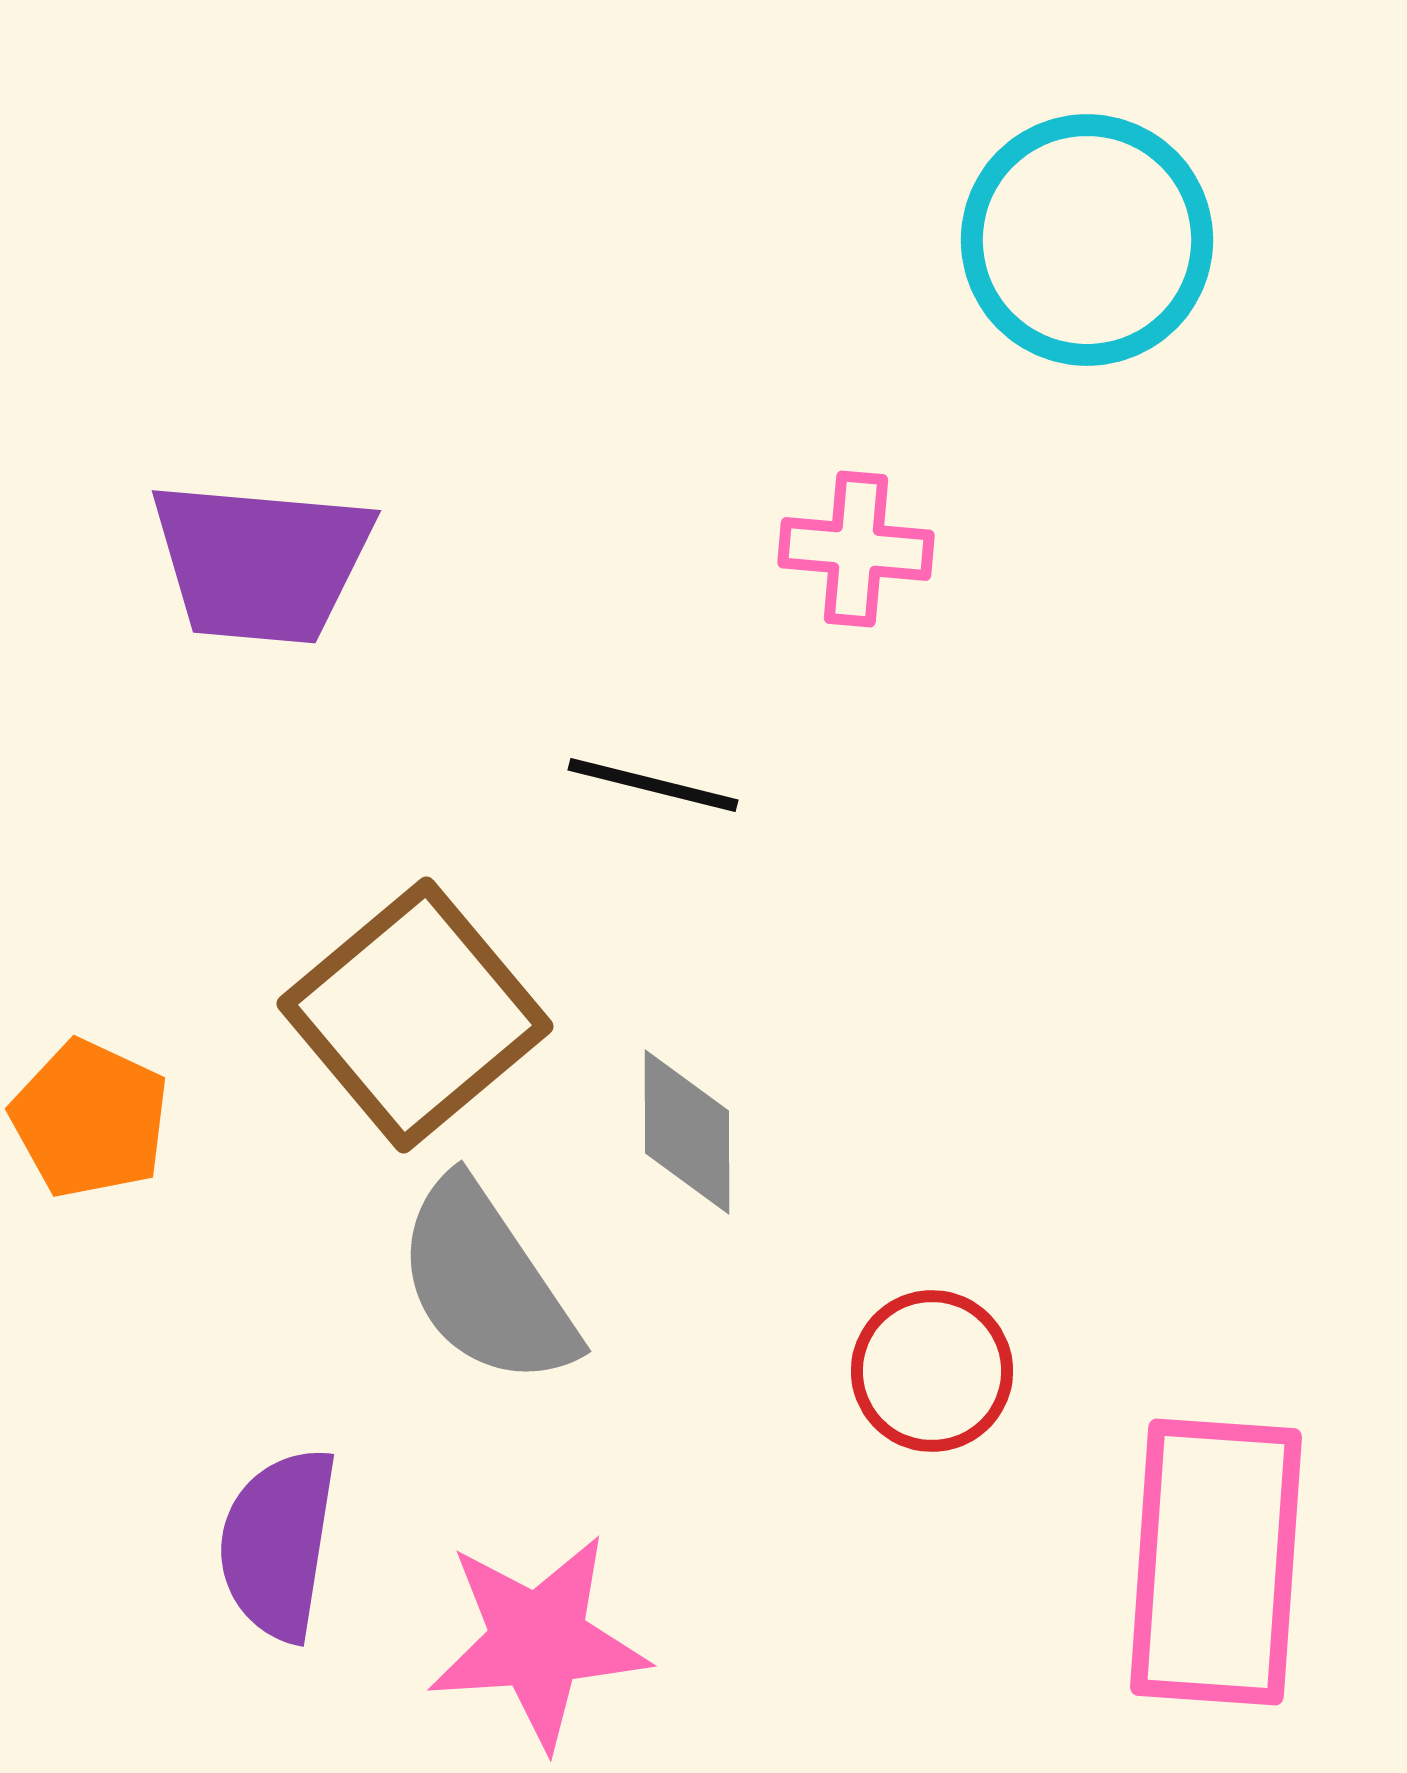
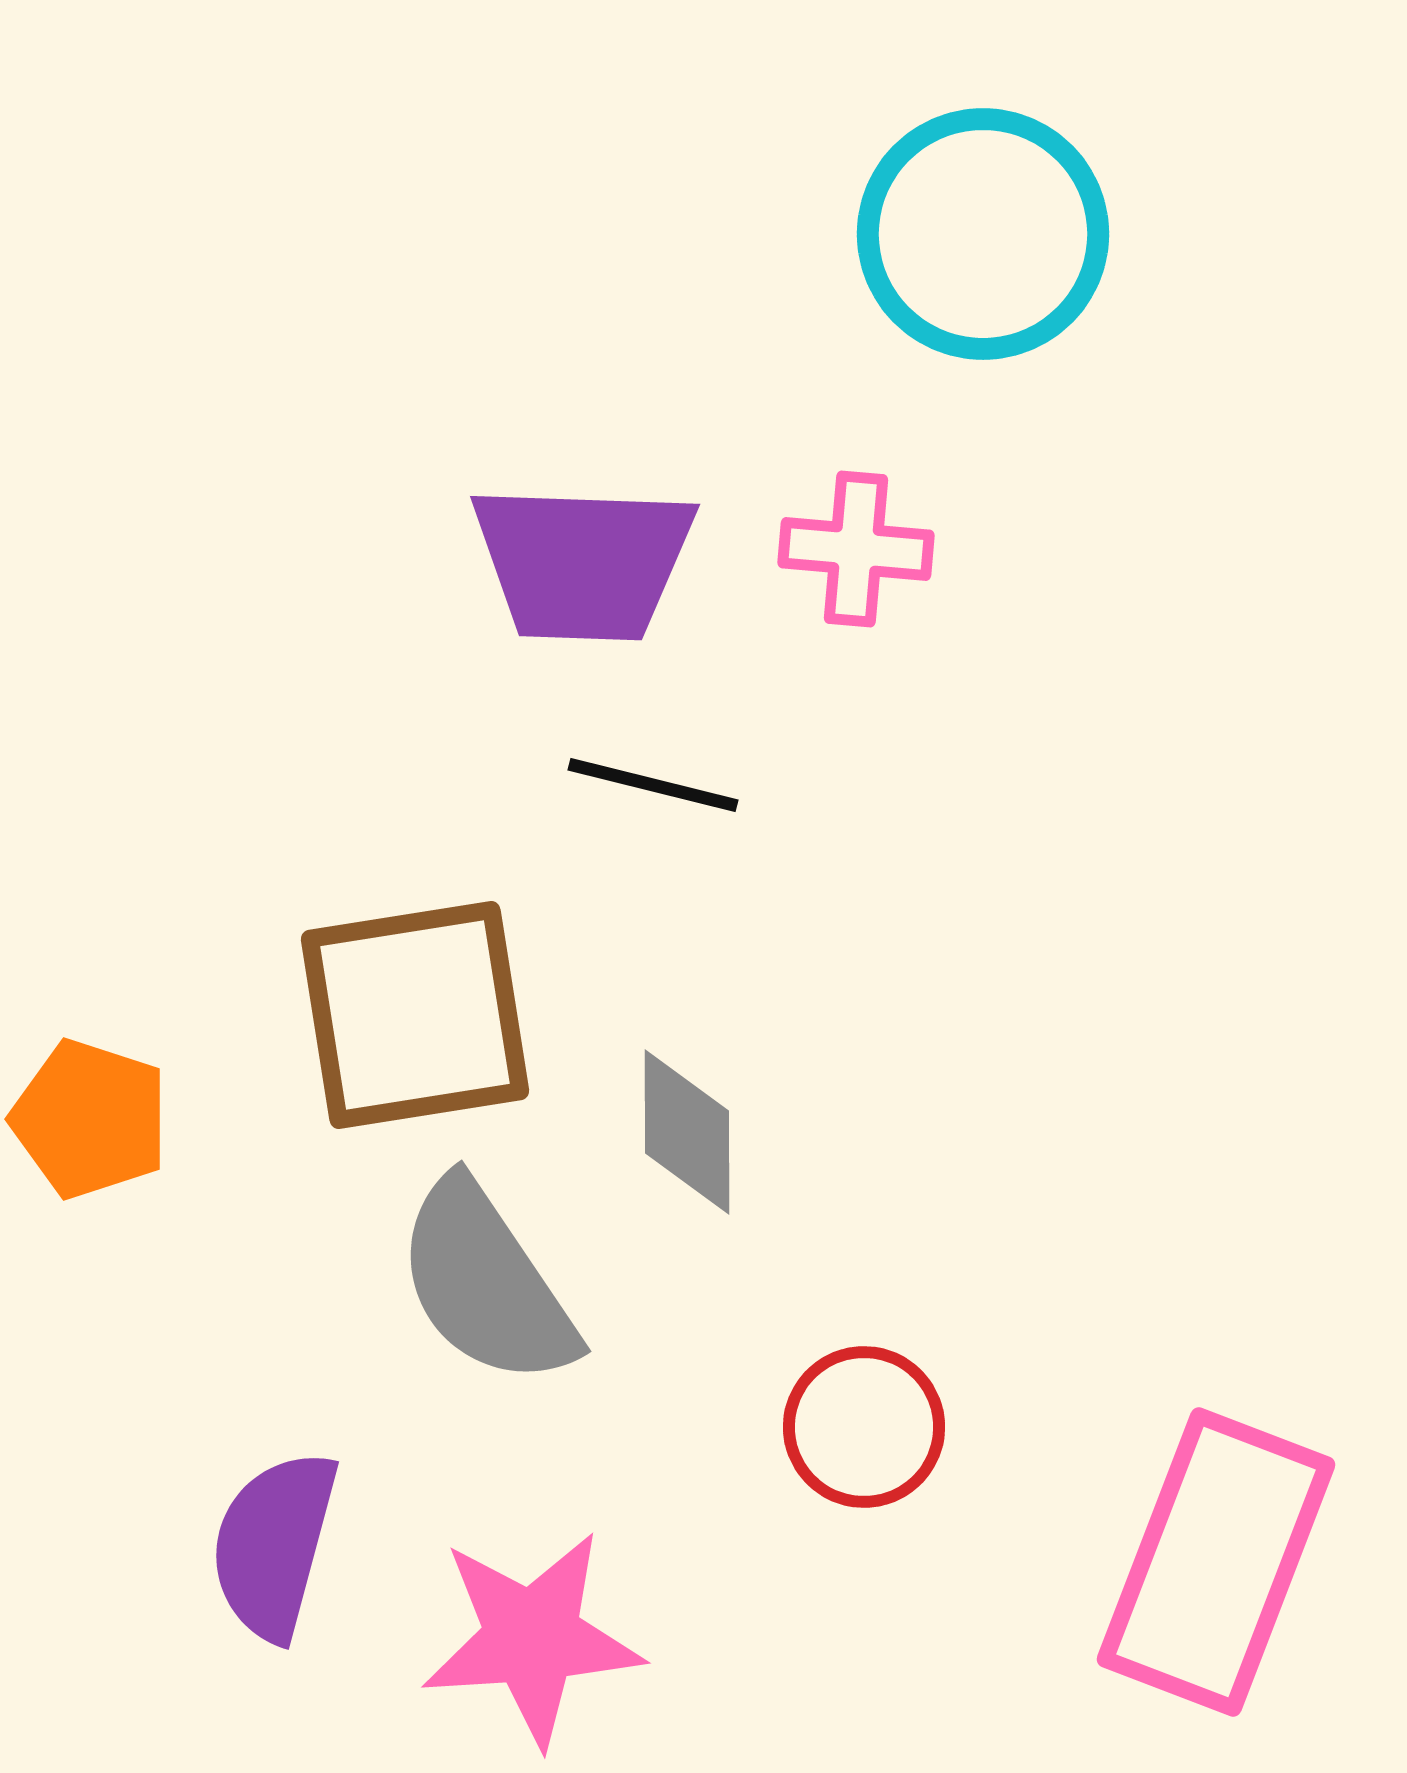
cyan circle: moved 104 px left, 6 px up
purple trapezoid: moved 322 px right; rotated 3 degrees counterclockwise
brown square: rotated 31 degrees clockwise
orange pentagon: rotated 7 degrees counterclockwise
red circle: moved 68 px left, 56 px down
purple semicircle: moved 4 px left, 1 px down; rotated 6 degrees clockwise
pink rectangle: rotated 17 degrees clockwise
pink star: moved 6 px left, 3 px up
